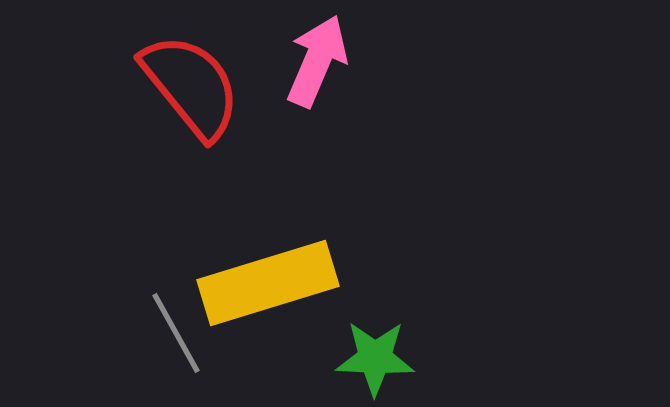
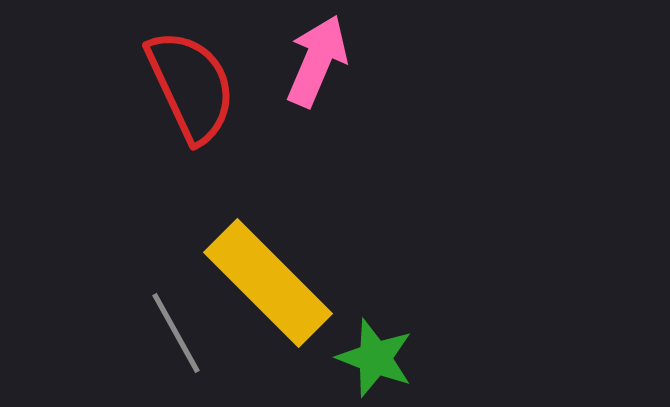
red semicircle: rotated 14 degrees clockwise
yellow rectangle: rotated 62 degrees clockwise
green star: rotated 18 degrees clockwise
